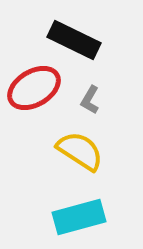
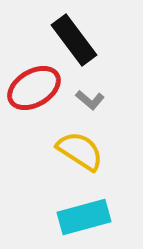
black rectangle: rotated 27 degrees clockwise
gray L-shape: rotated 80 degrees counterclockwise
cyan rectangle: moved 5 px right
